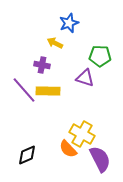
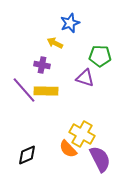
blue star: moved 1 px right
yellow rectangle: moved 2 px left
